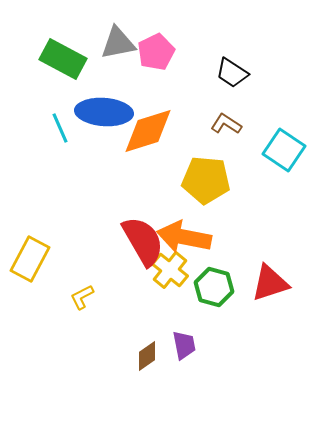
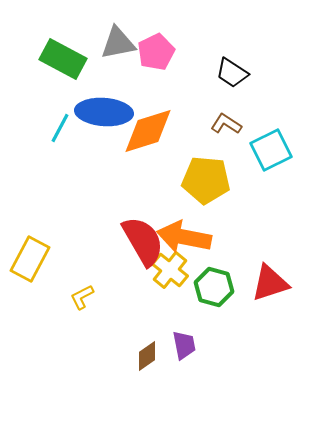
cyan line: rotated 52 degrees clockwise
cyan square: moved 13 px left; rotated 30 degrees clockwise
